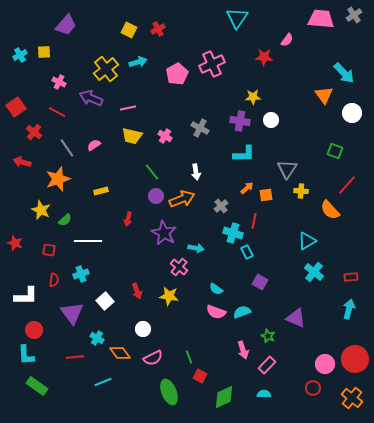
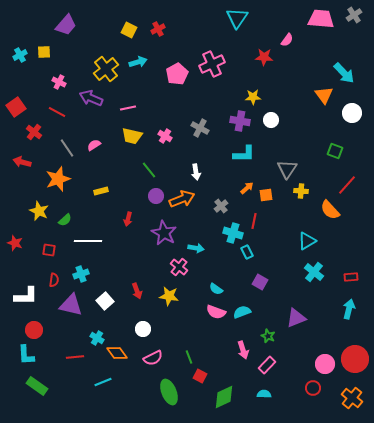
green line at (152, 172): moved 3 px left, 2 px up
yellow star at (41, 210): moved 2 px left, 1 px down
purple triangle at (72, 313): moved 1 px left, 8 px up; rotated 40 degrees counterclockwise
purple triangle at (296, 318): rotated 45 degrees counterclockwise
orange diamond at (120, 353): moved 3 px left
